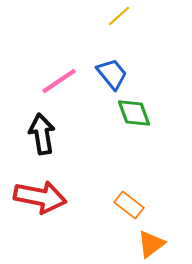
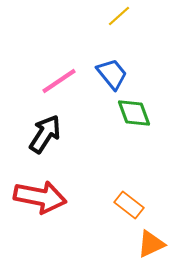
black arrow: moved 3 px right; rotated 42 degrees clockwise
orange triangle: rotated 12 degrees clockwise
